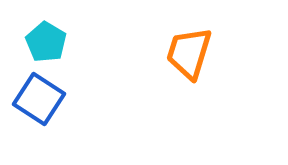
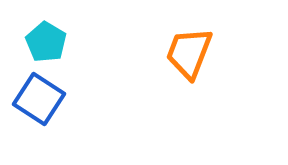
orange trapezoid: rotated 4 degrees clockwise
